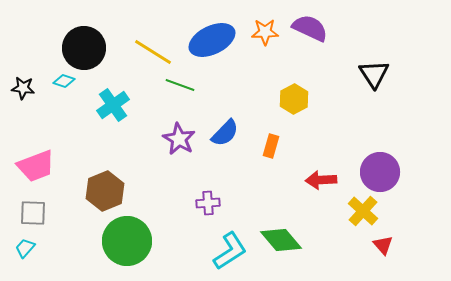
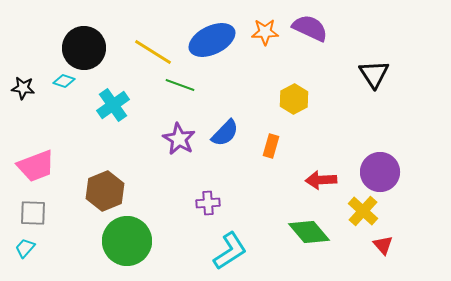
green diamond: moved 28 px right, 8 px up
